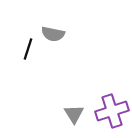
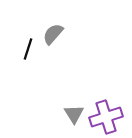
gray semicircle: rotated 120 degrees clockwise
purple cross: moved 6 px left, 6 px down
